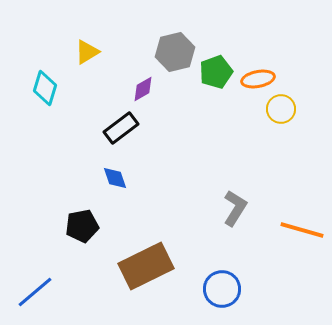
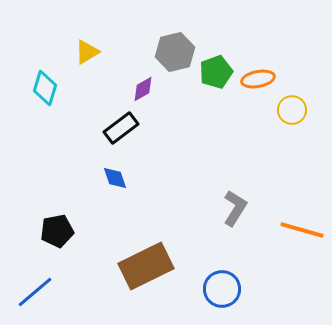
yellow circle: moved 11 px right, 1 px down
black pentagon: moved 25 px left, 5 px down
